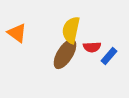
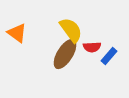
yellow semicircle: rotated 132 degrees clockwise
